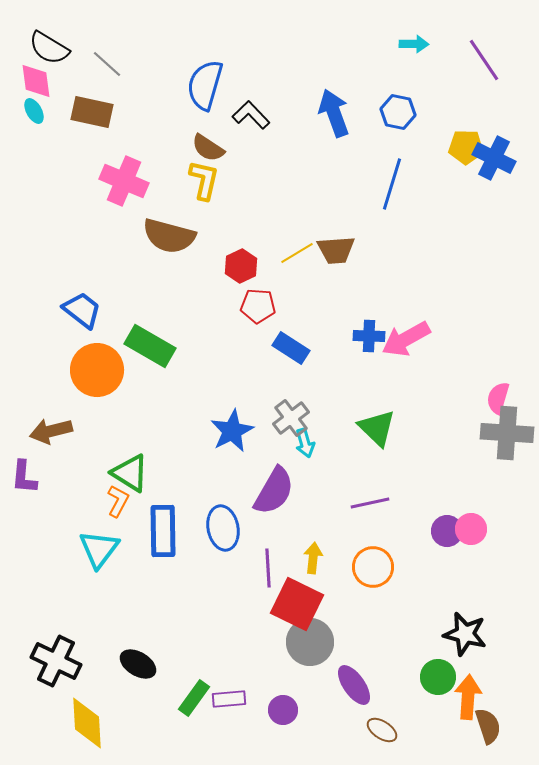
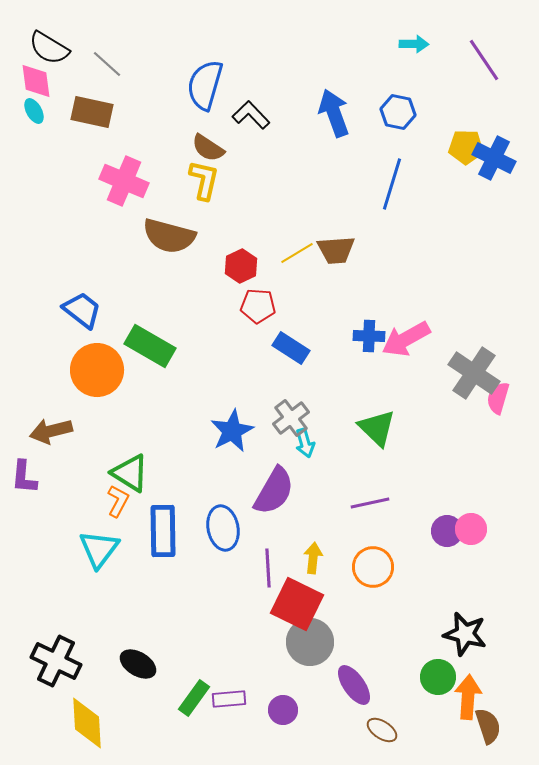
gray cross at (507, 433): moved 33 px left, 60 px up; rotated 30 degrees clockwise
